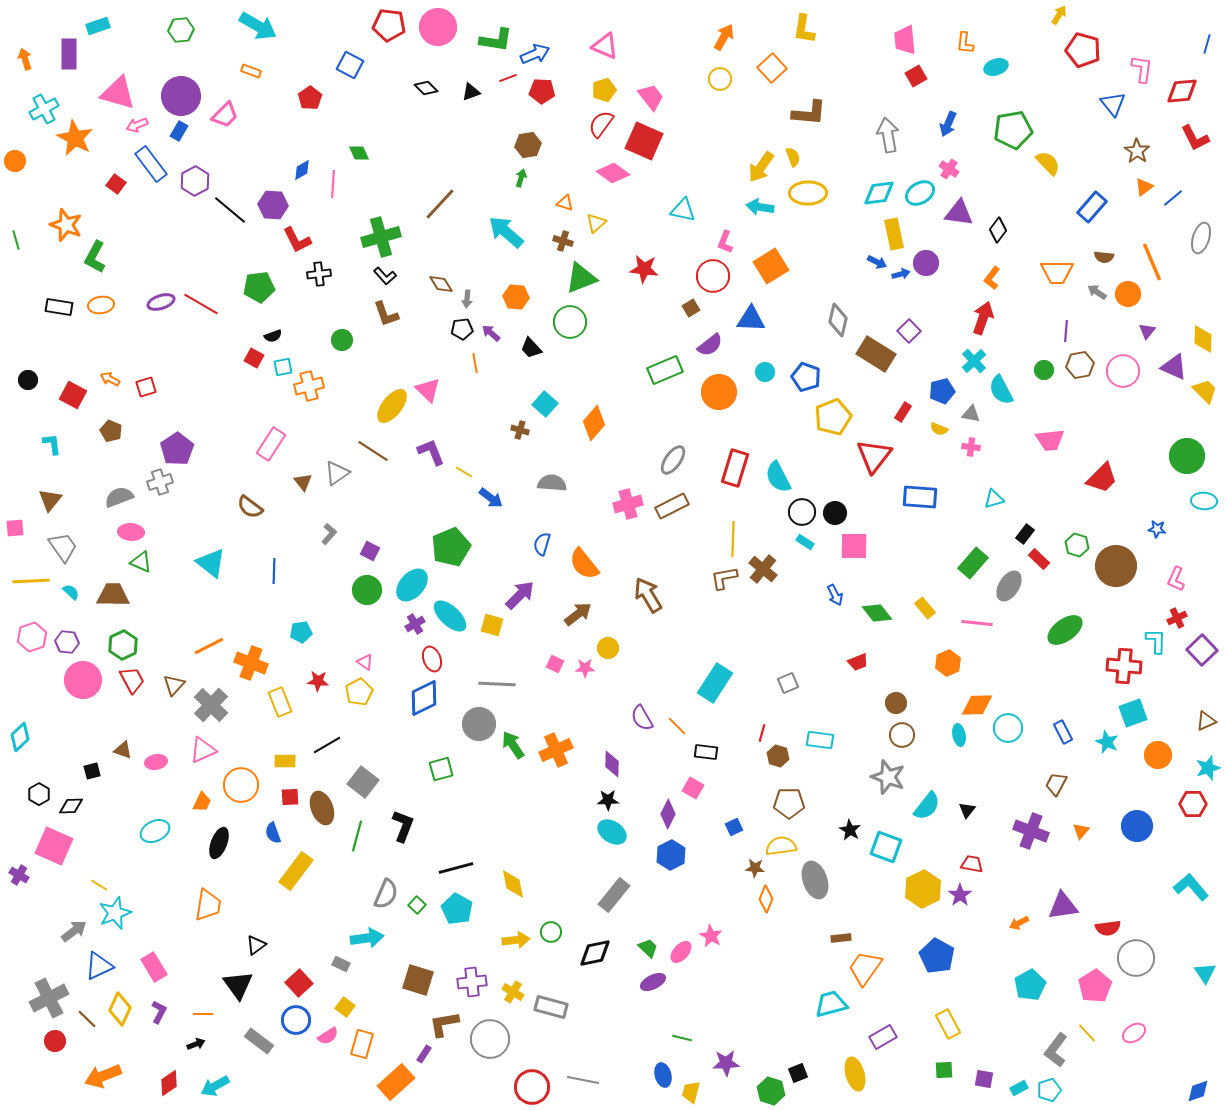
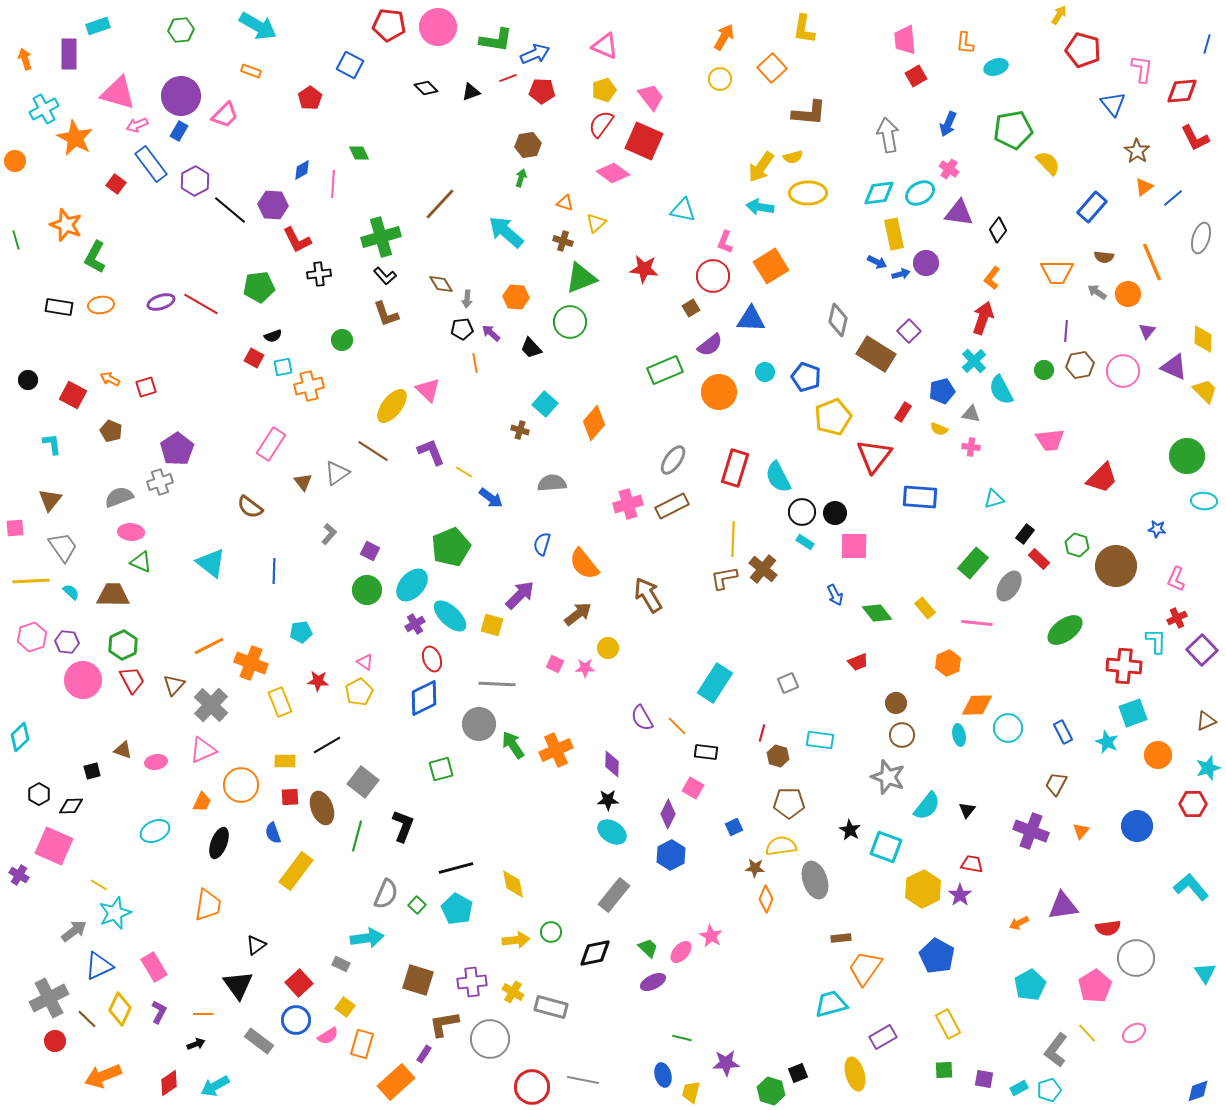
yellow semicircle at (793, 157): rotated 96 degrees clockwise
gray semicircle at (552, 483): rotated 8 degrees counterclockwise
